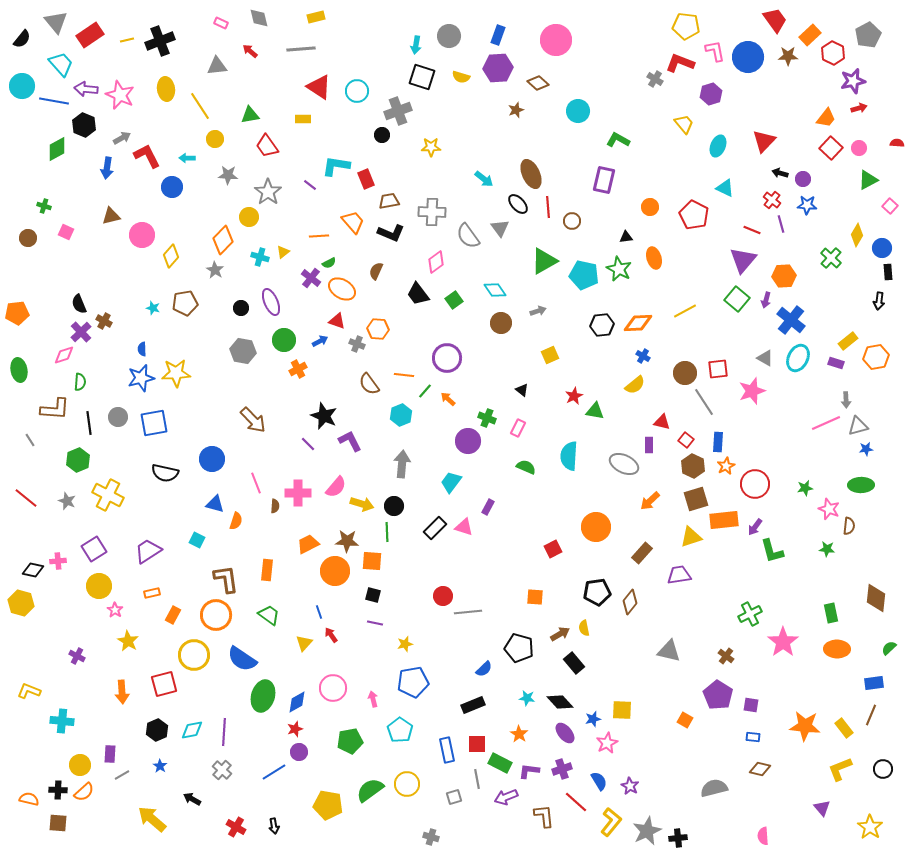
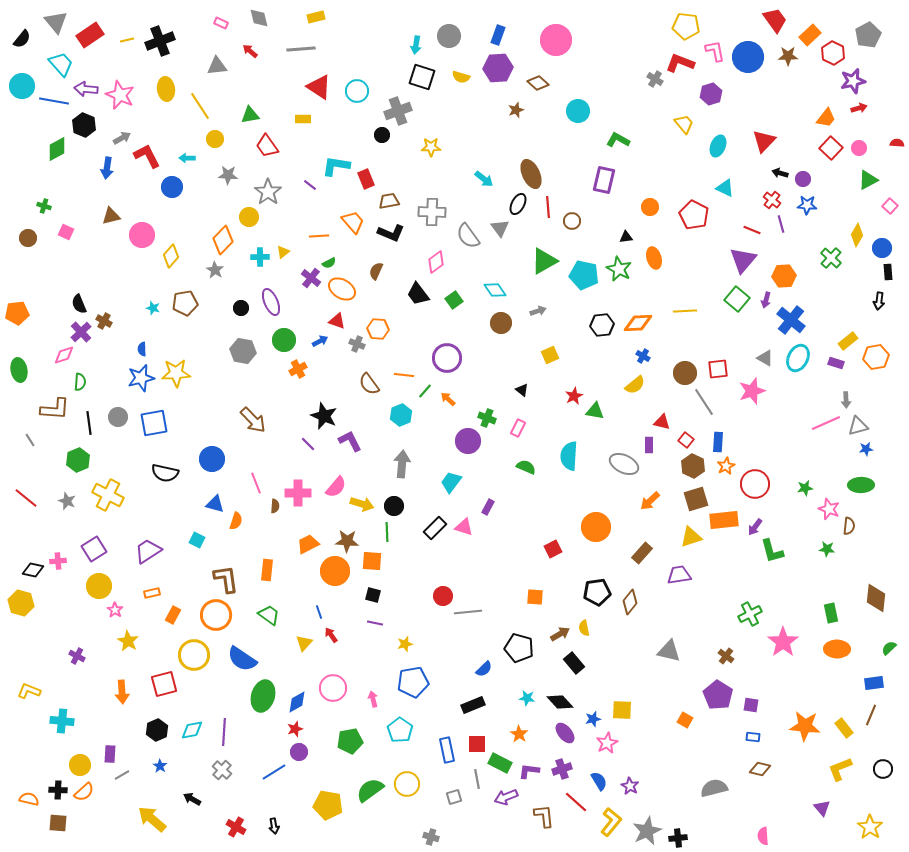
black ellipse at (518, 204): rotated 70 degrees clockwise
cyan cross at (260, 257): rotated 18 degrees counterclockwise
yellow line at (685, 311): rotated 25 degrees clockwise
